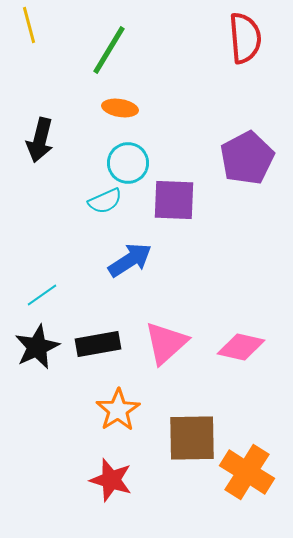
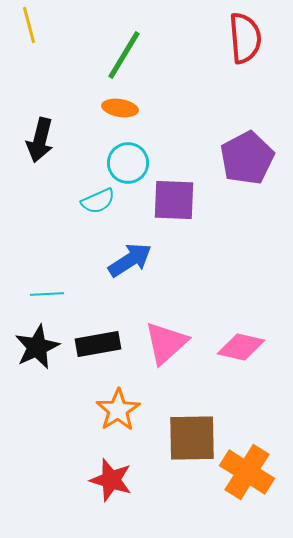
green line: moved 15 px right, 5 px down
cyan semicircle: moved 7 px left
cyan line: moved 5 px right, 1 px up; rotated 32 degrees clockwise
